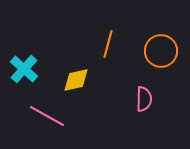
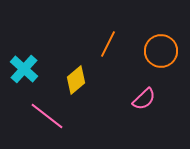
orange line: rotated 12 degrees clockwise
yellow diamond: rotated 28 degrees counterclockwise
pink semicircle: rotated 45 degrees clockwise
pink line: rotated 9 degrees clockwise
